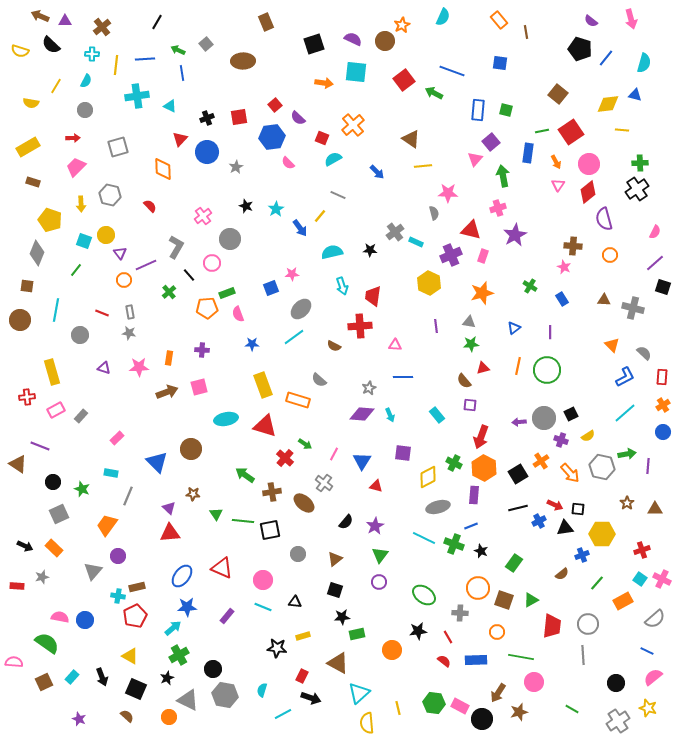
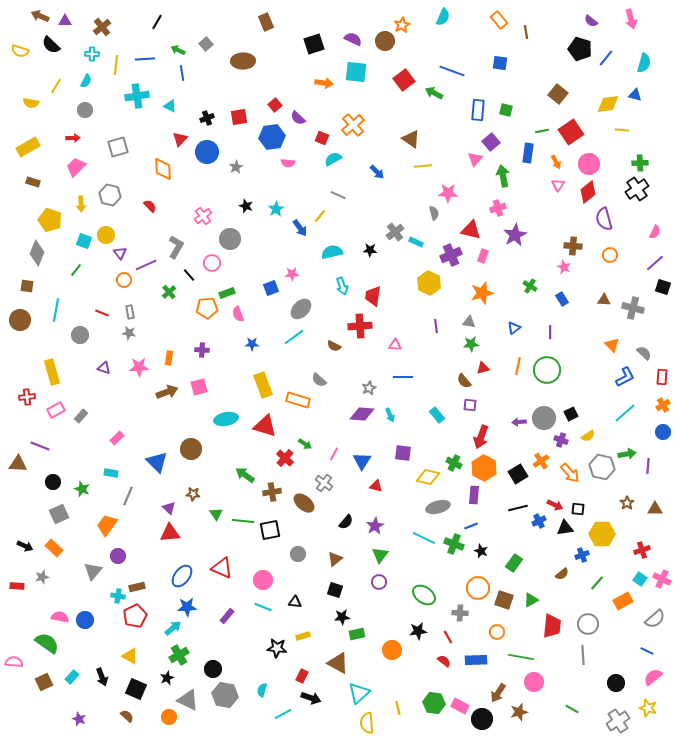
pink semicircle at (288, 163): rotated 40 degrees counterclockwise
brown triangle at (18, 464): rotated 30 degrees counterclockwise
yellow diamond at (428, 477): rotated 40 degrees clockwise
